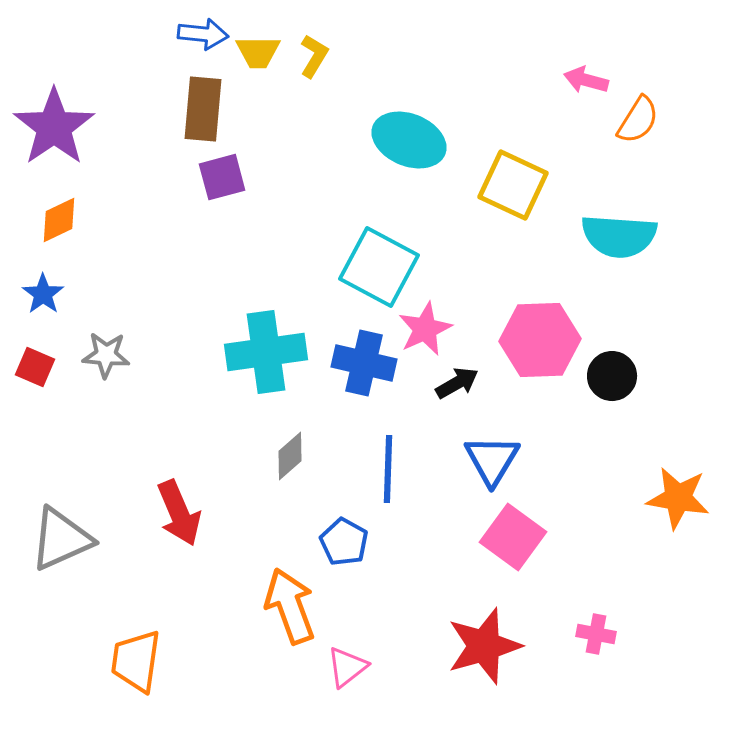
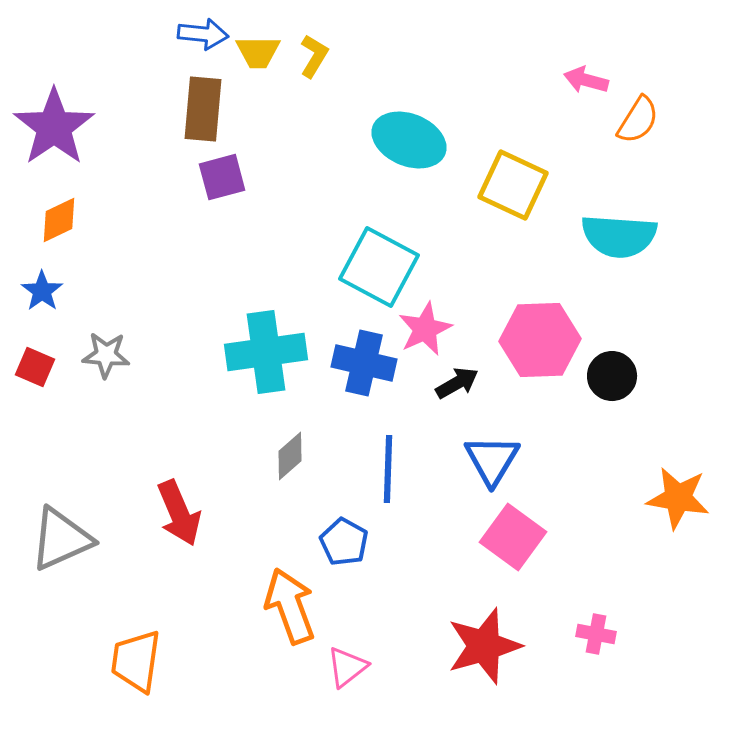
blue star: moved 1 px left, 3 px up
